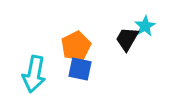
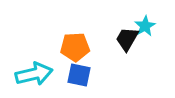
orange pentagon: moved 1 px left, 1 px down; rotated 24 degrees clockwise
blue square: moved 1 px left, 6 px down
cyan arrow: rotated 114 degrees counterclockwise
